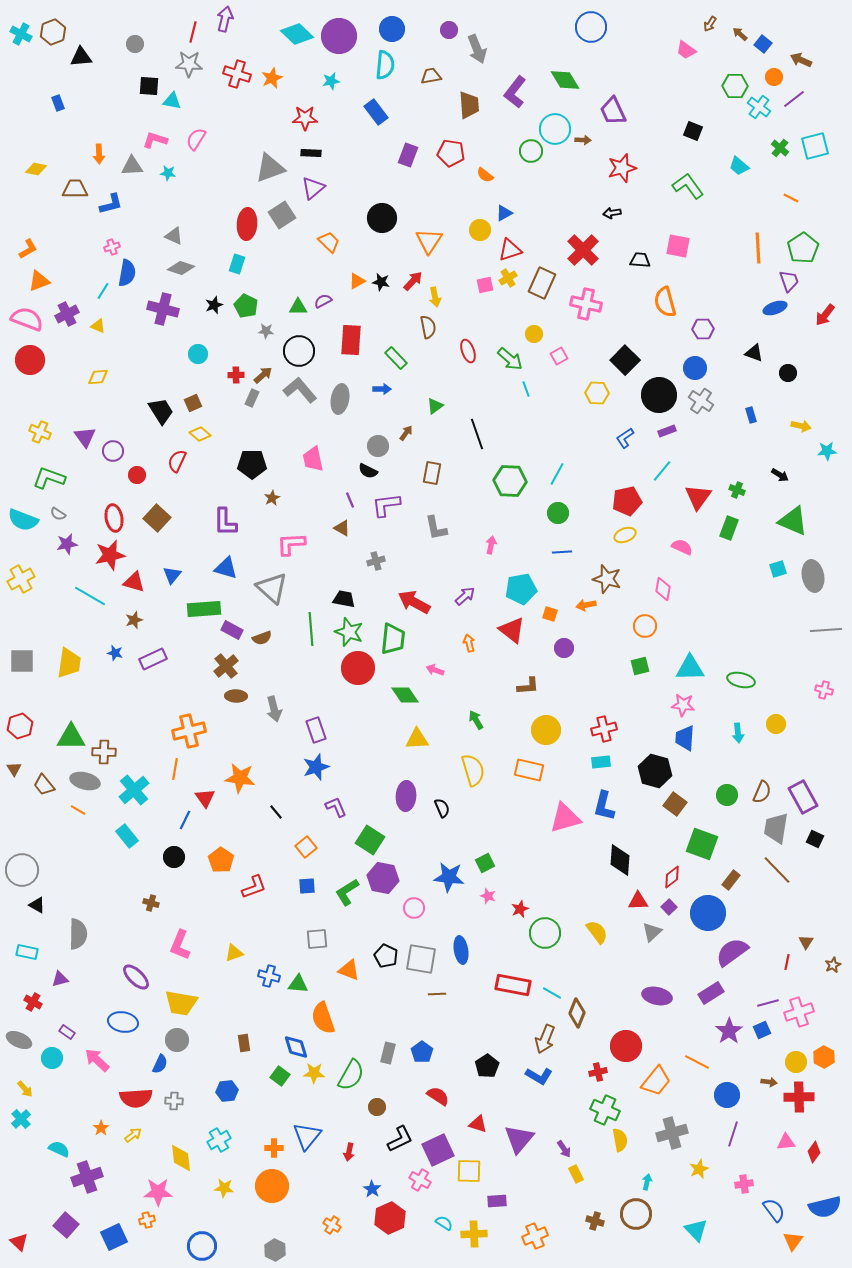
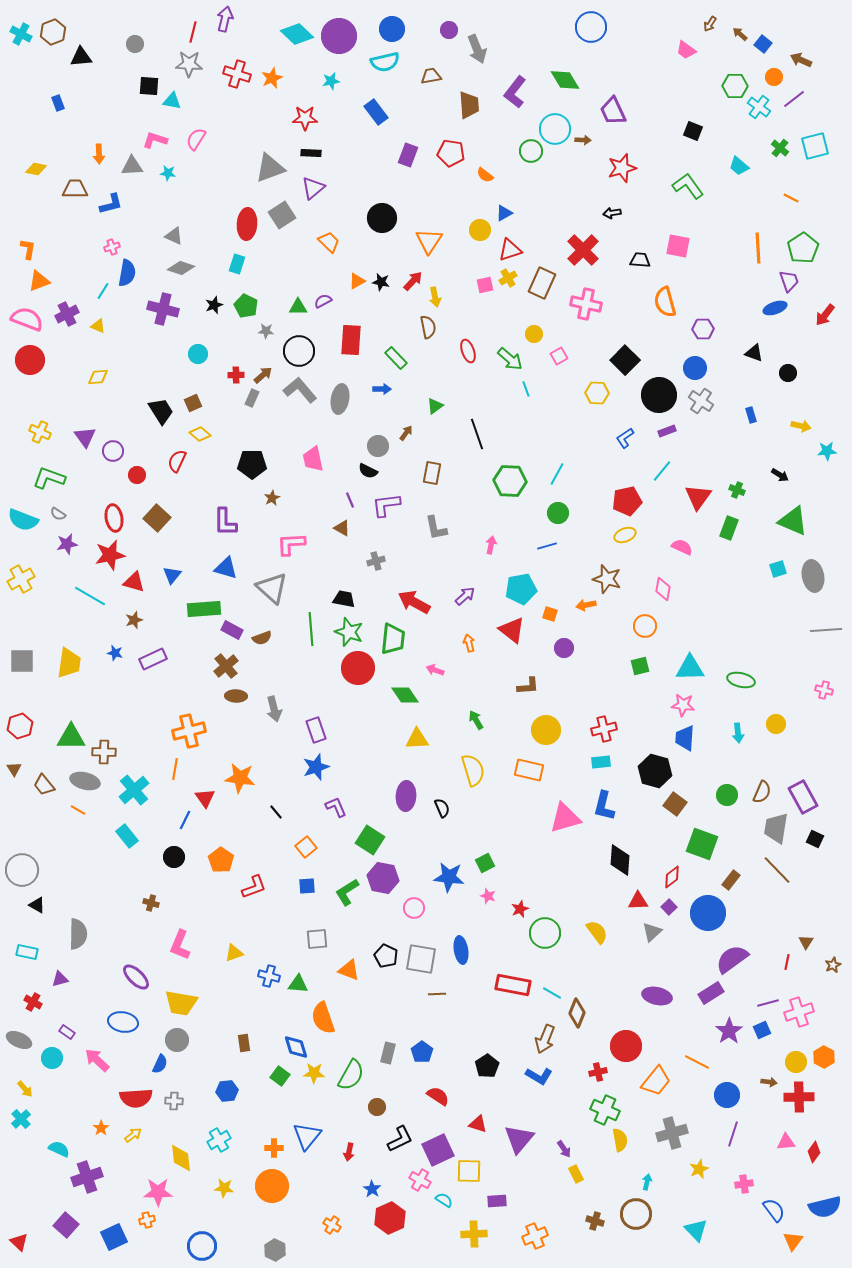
cyan semicircle at (385, 65): moved 3 px up; rotated 72 degrees clockwise
orange L-shape at (28, 249): rotated 50 degrees counterclockwise
blue line at (562, 552): moved 15 px left, 6 px up; rotated 12 degrees counterclockwise
purple semicircle at (732, 952): moved 7 px down
cyan semicircle at (444, 1223): moved 23 px up
